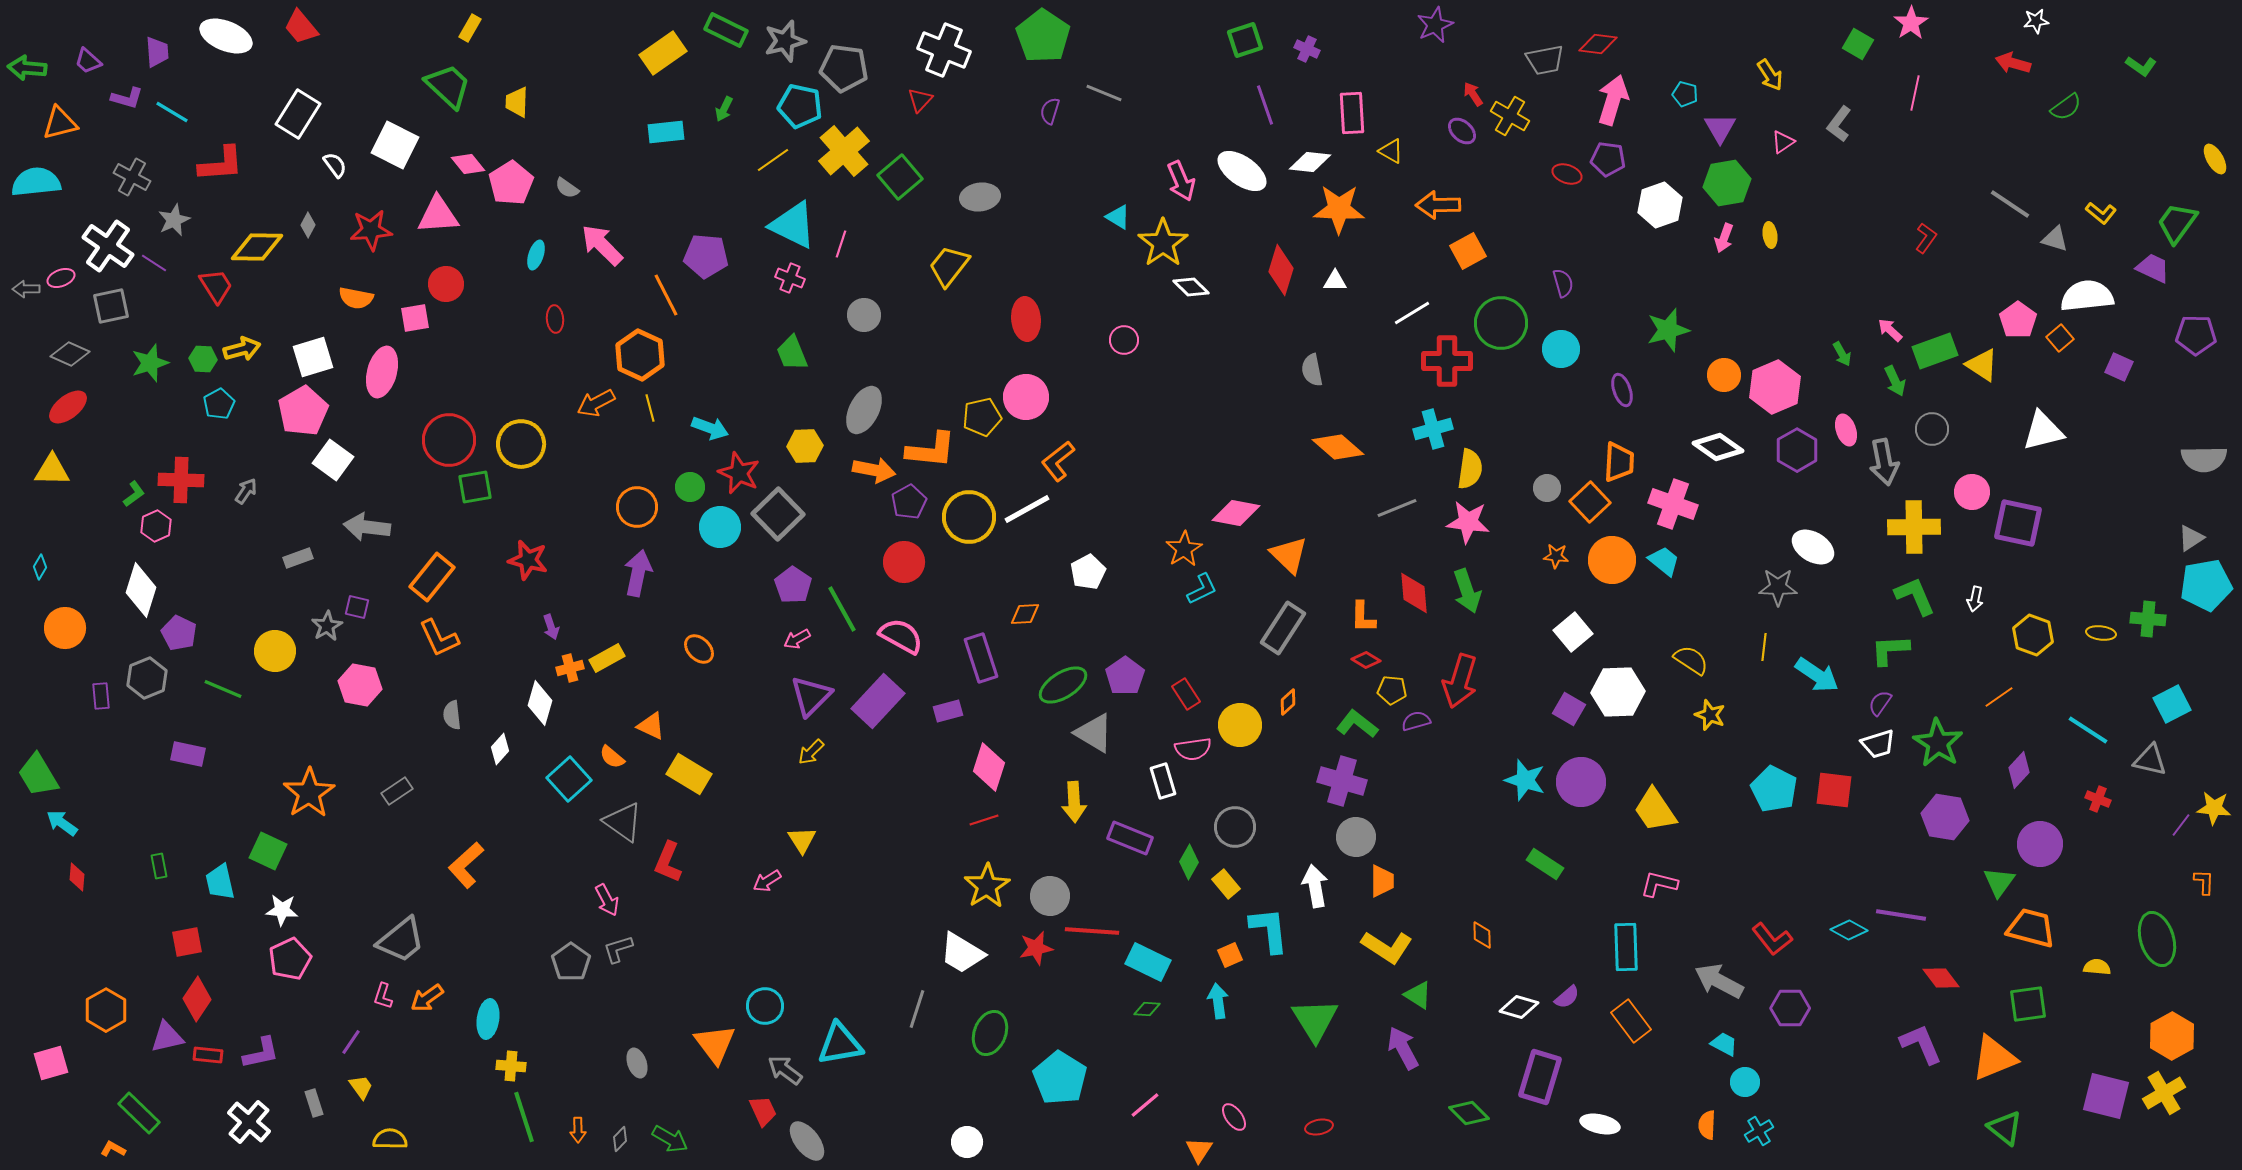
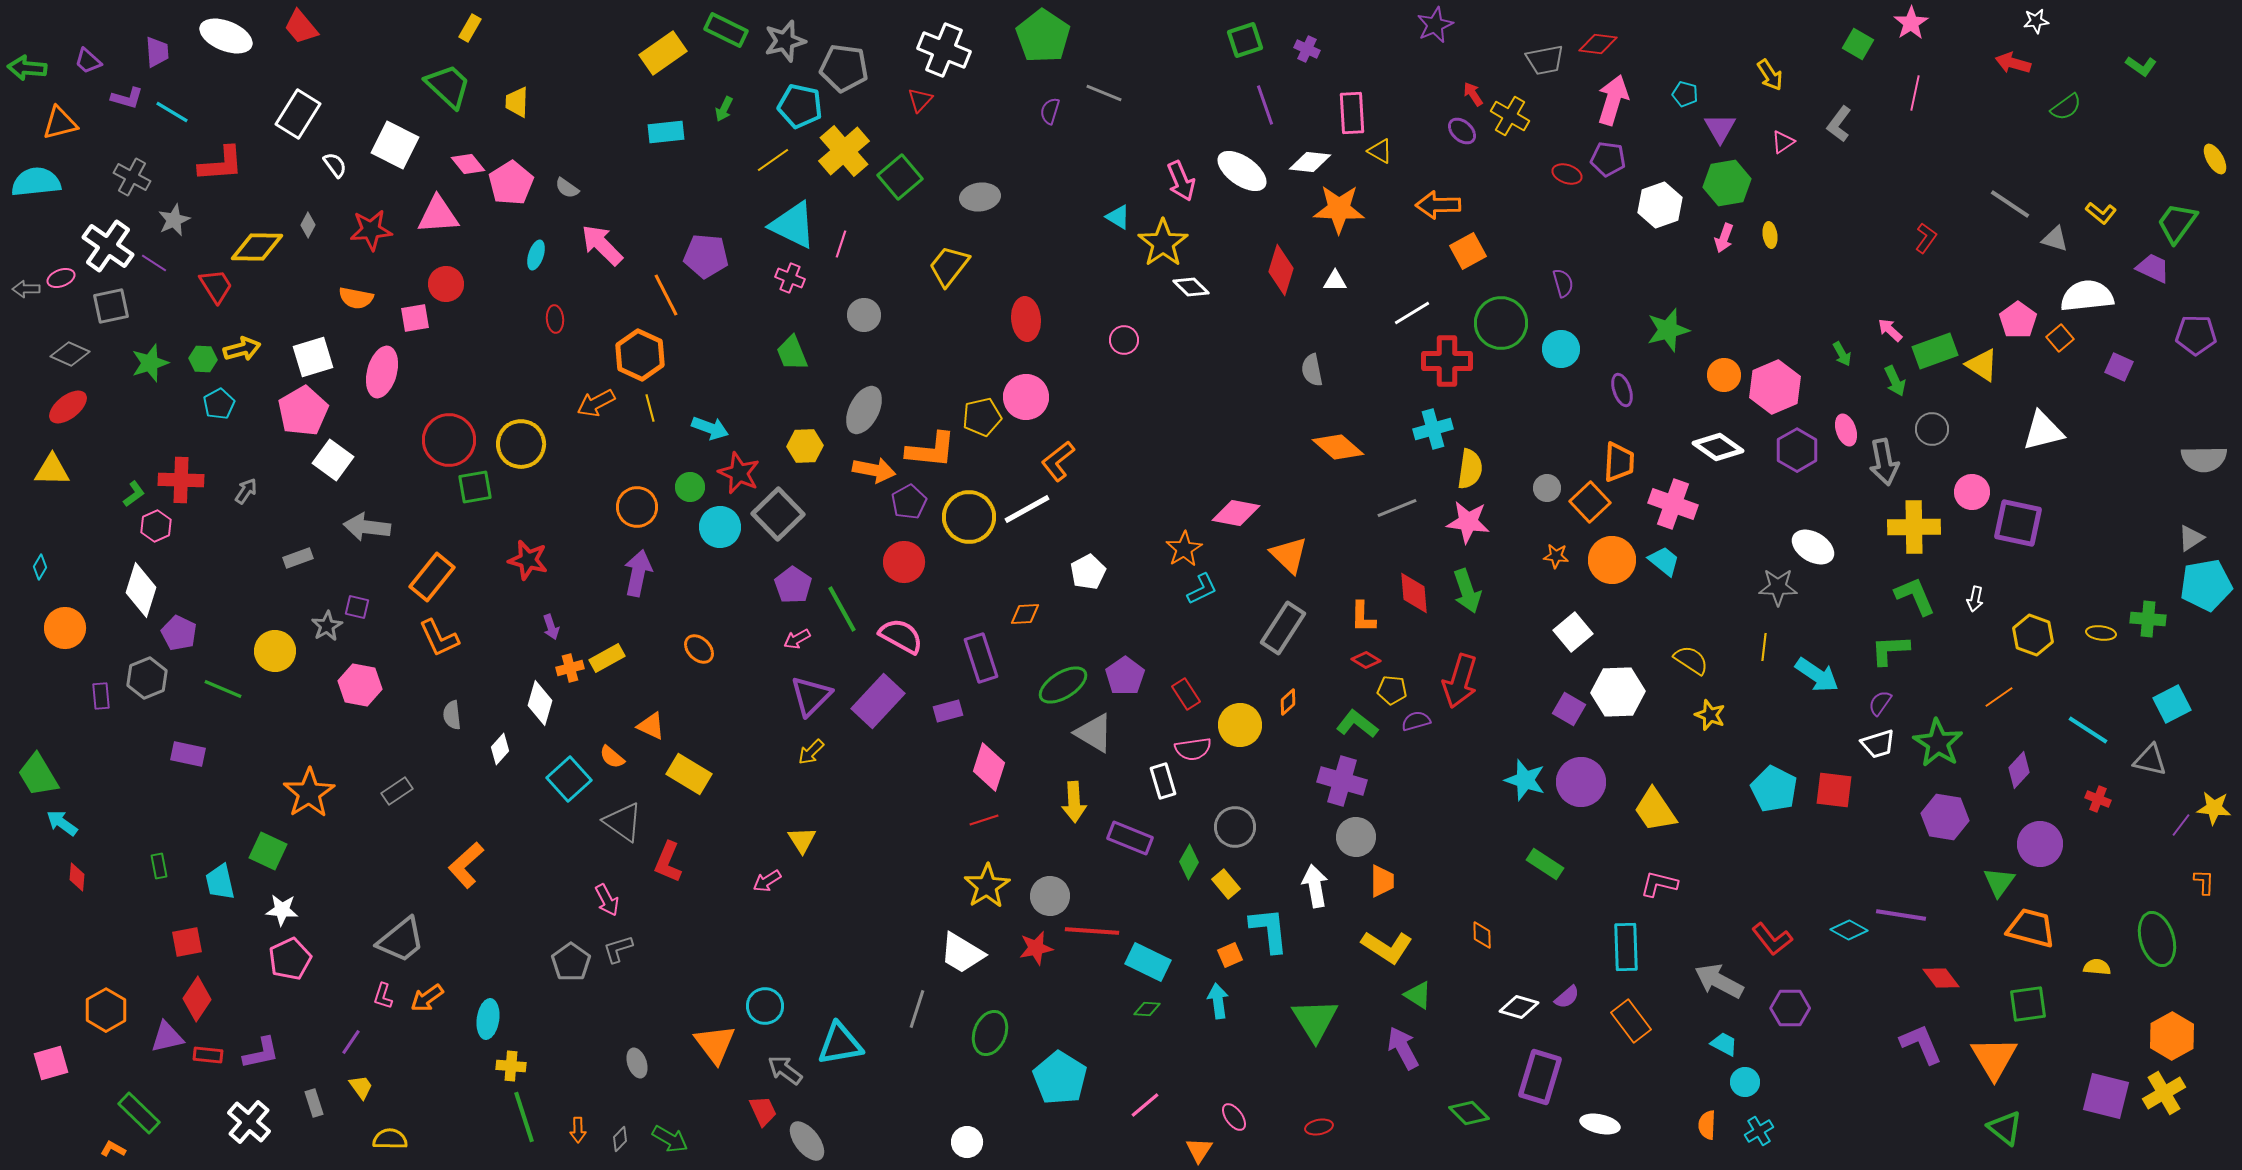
yellow triangle at (1391, 151): moved 11 px left
orange triangle at (1994, 1058): rotated 39 degrees counterclockwise
